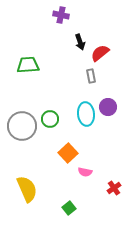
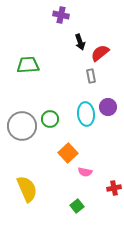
red cross: rotated 24 degrees clockwise
green square: moved 8 px right, 2 px up
